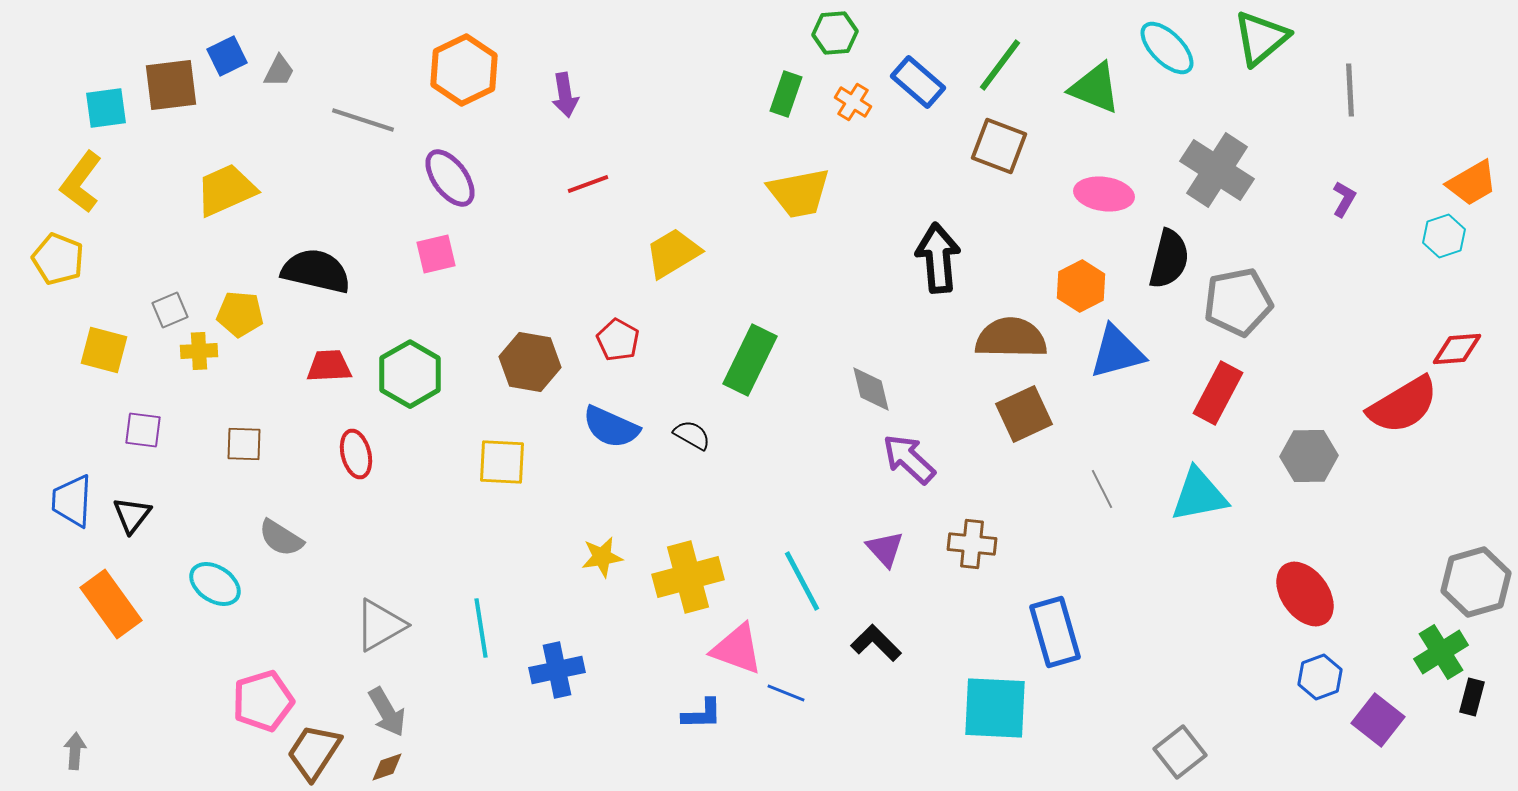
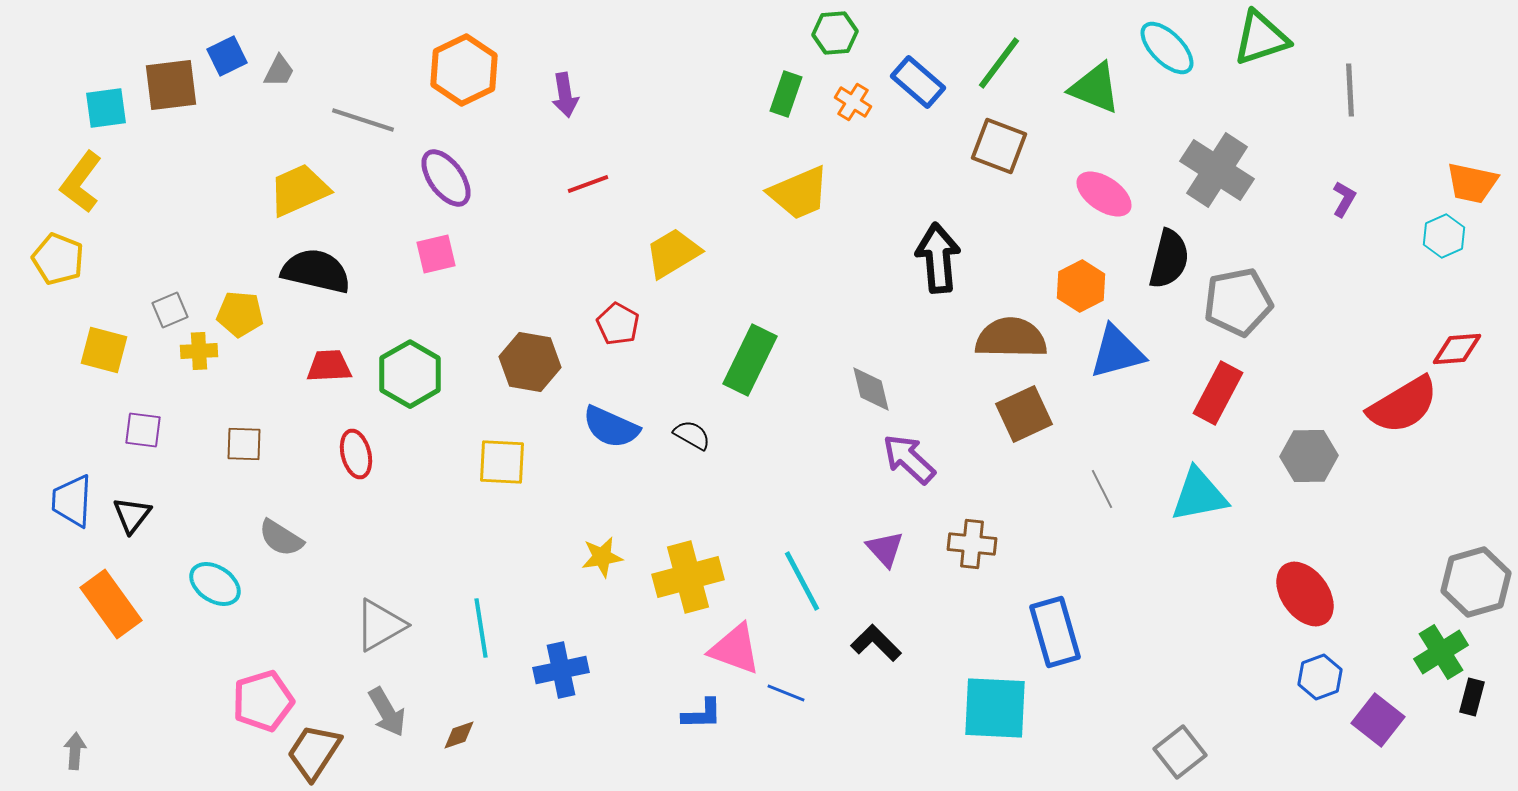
green triangle at (1261, 38): rotated 22 degrees clockwise
green line at (1000, 65): moved 1 px left, 2 px up
purple ellipse at (450, 178): moved 4 px left
orange trapezoid at (1472, 183): rotated 42 degrees clockwise
yellow trapezoid at (226, 190): moved 73 px right
yellow trapezoid at (799, 193): rotated 12 degrees counterclockwise
pink ellipse at (1104, 194): rotated 26 degrees clockwise
cyan hexagon at (1444, 236): rotated 6 degrees counterclockwise
red pentagon at (618, 340): moved 16 px up
pink triangle at (737, 649): moved 2 px left
blue cross at (557, 670): moved 4 px right
brown diamond at (387, 767): moved 72 px right, 32 px up
